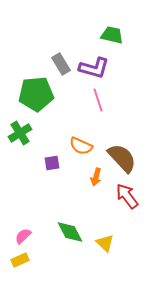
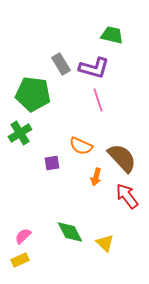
green pentagon: moved 3 px left; rotated 12 degrees clockwise
